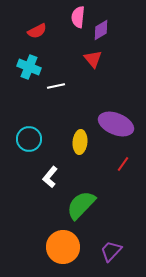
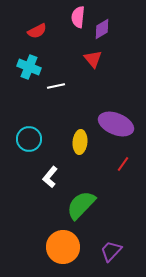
purple diamond: moved 1 px right, 1 px up
